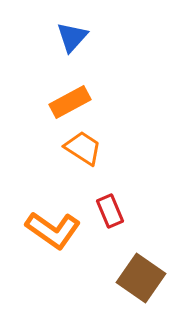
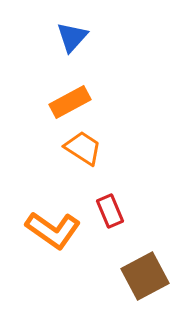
brown square: moved 4 px right, 2 px up; rotated 27 degrees clockwise
